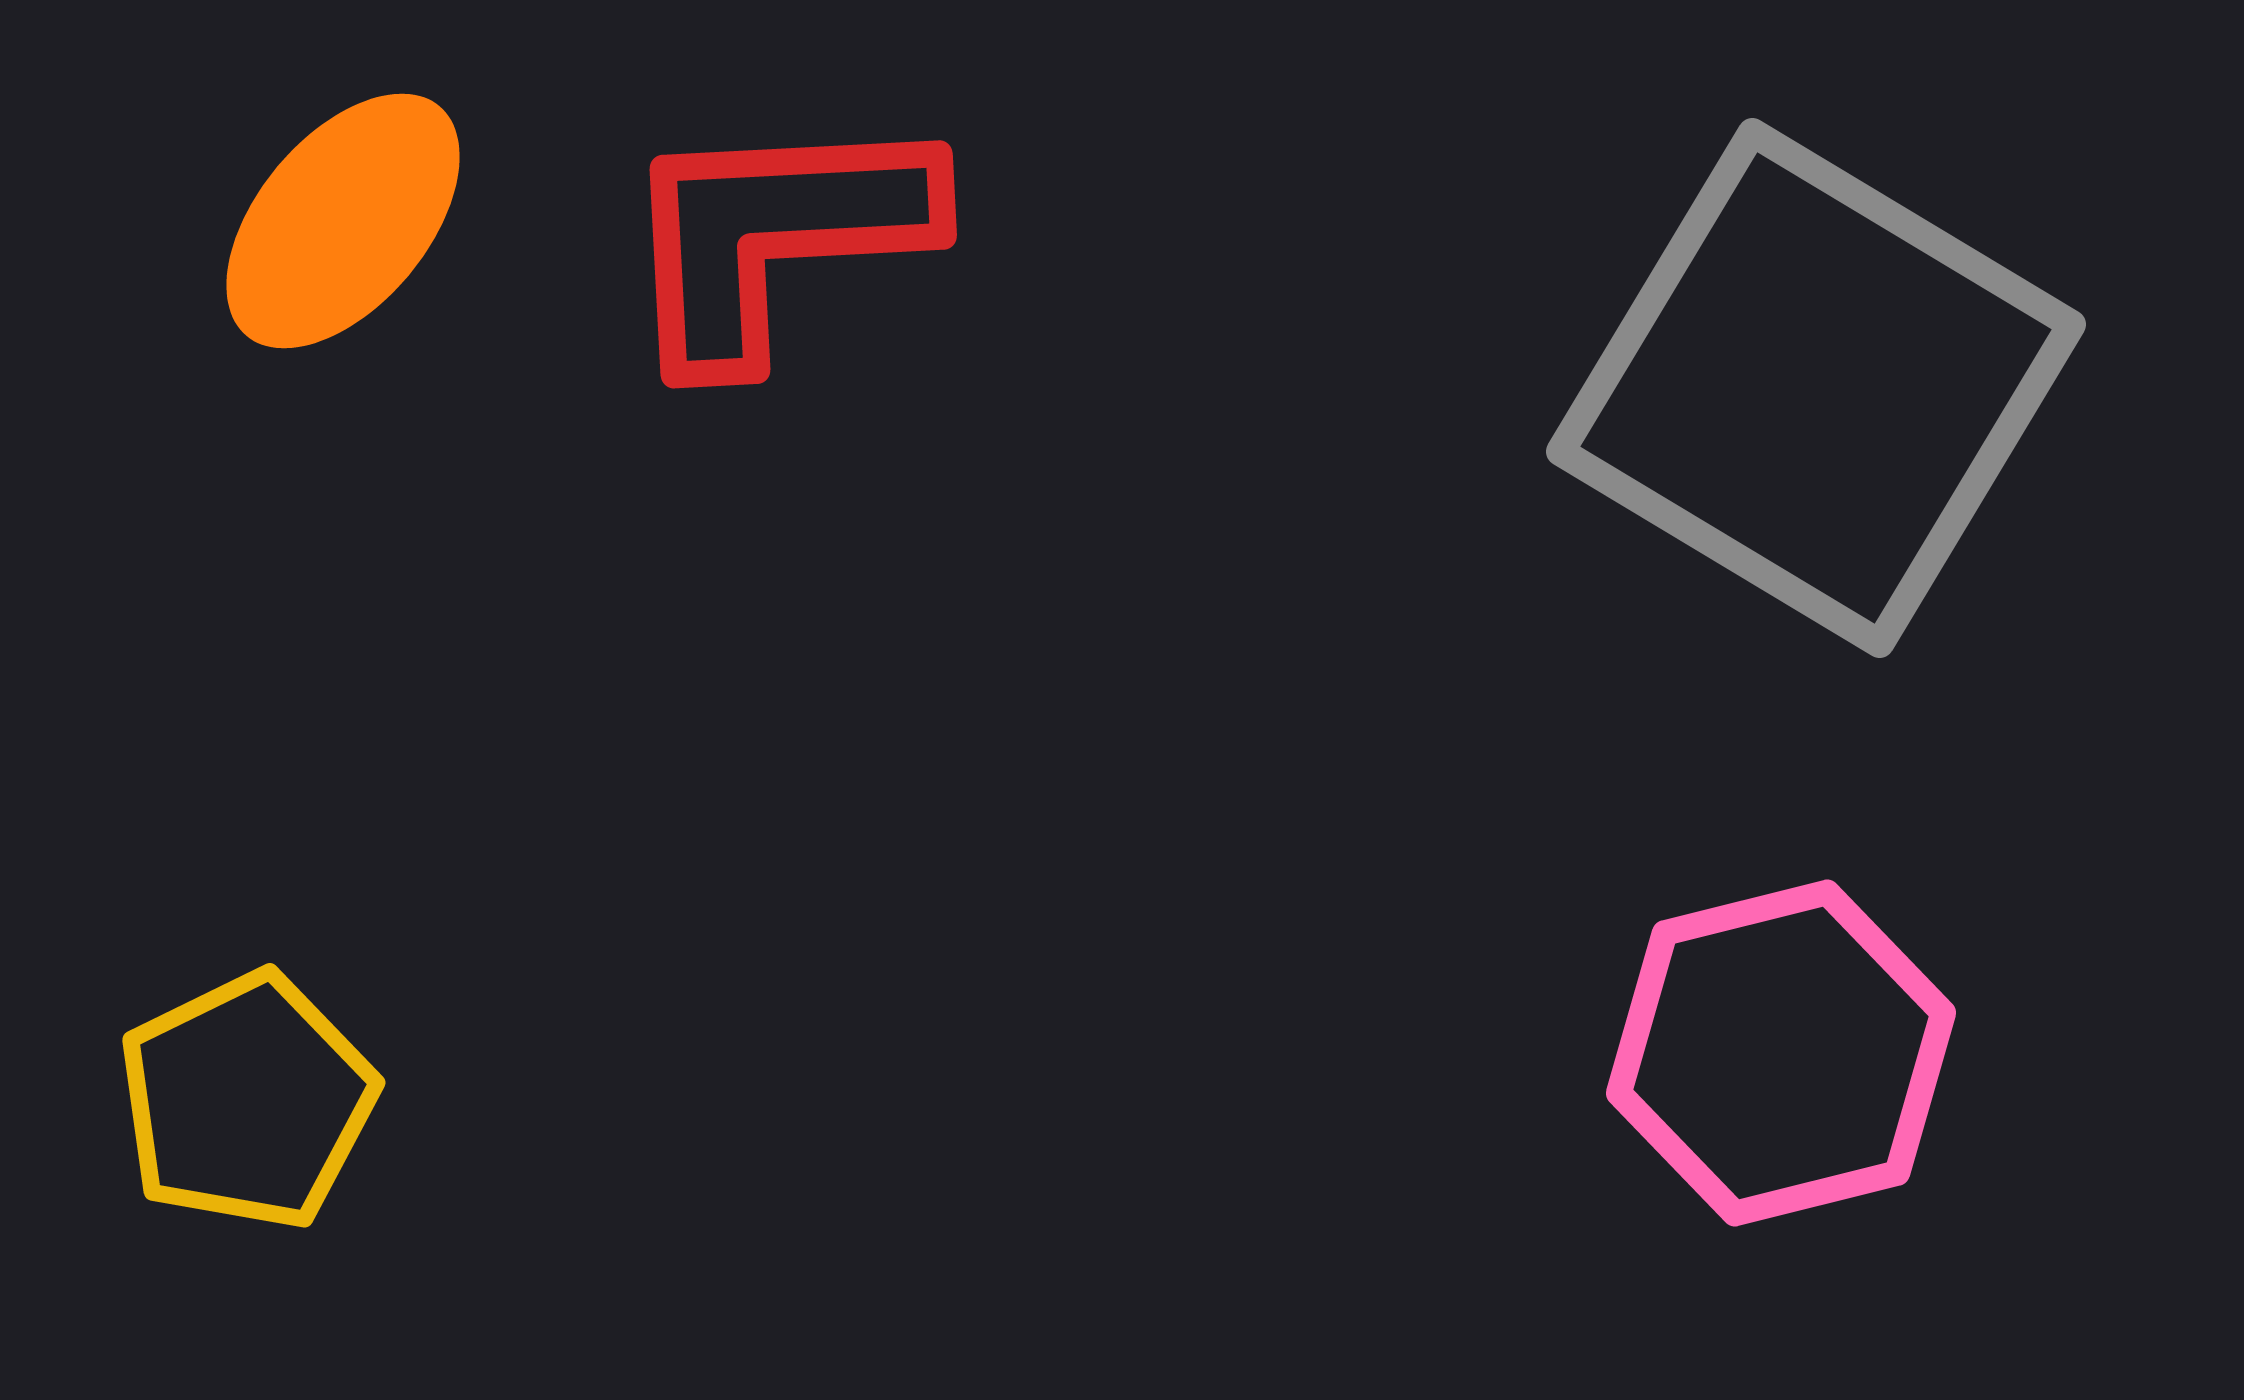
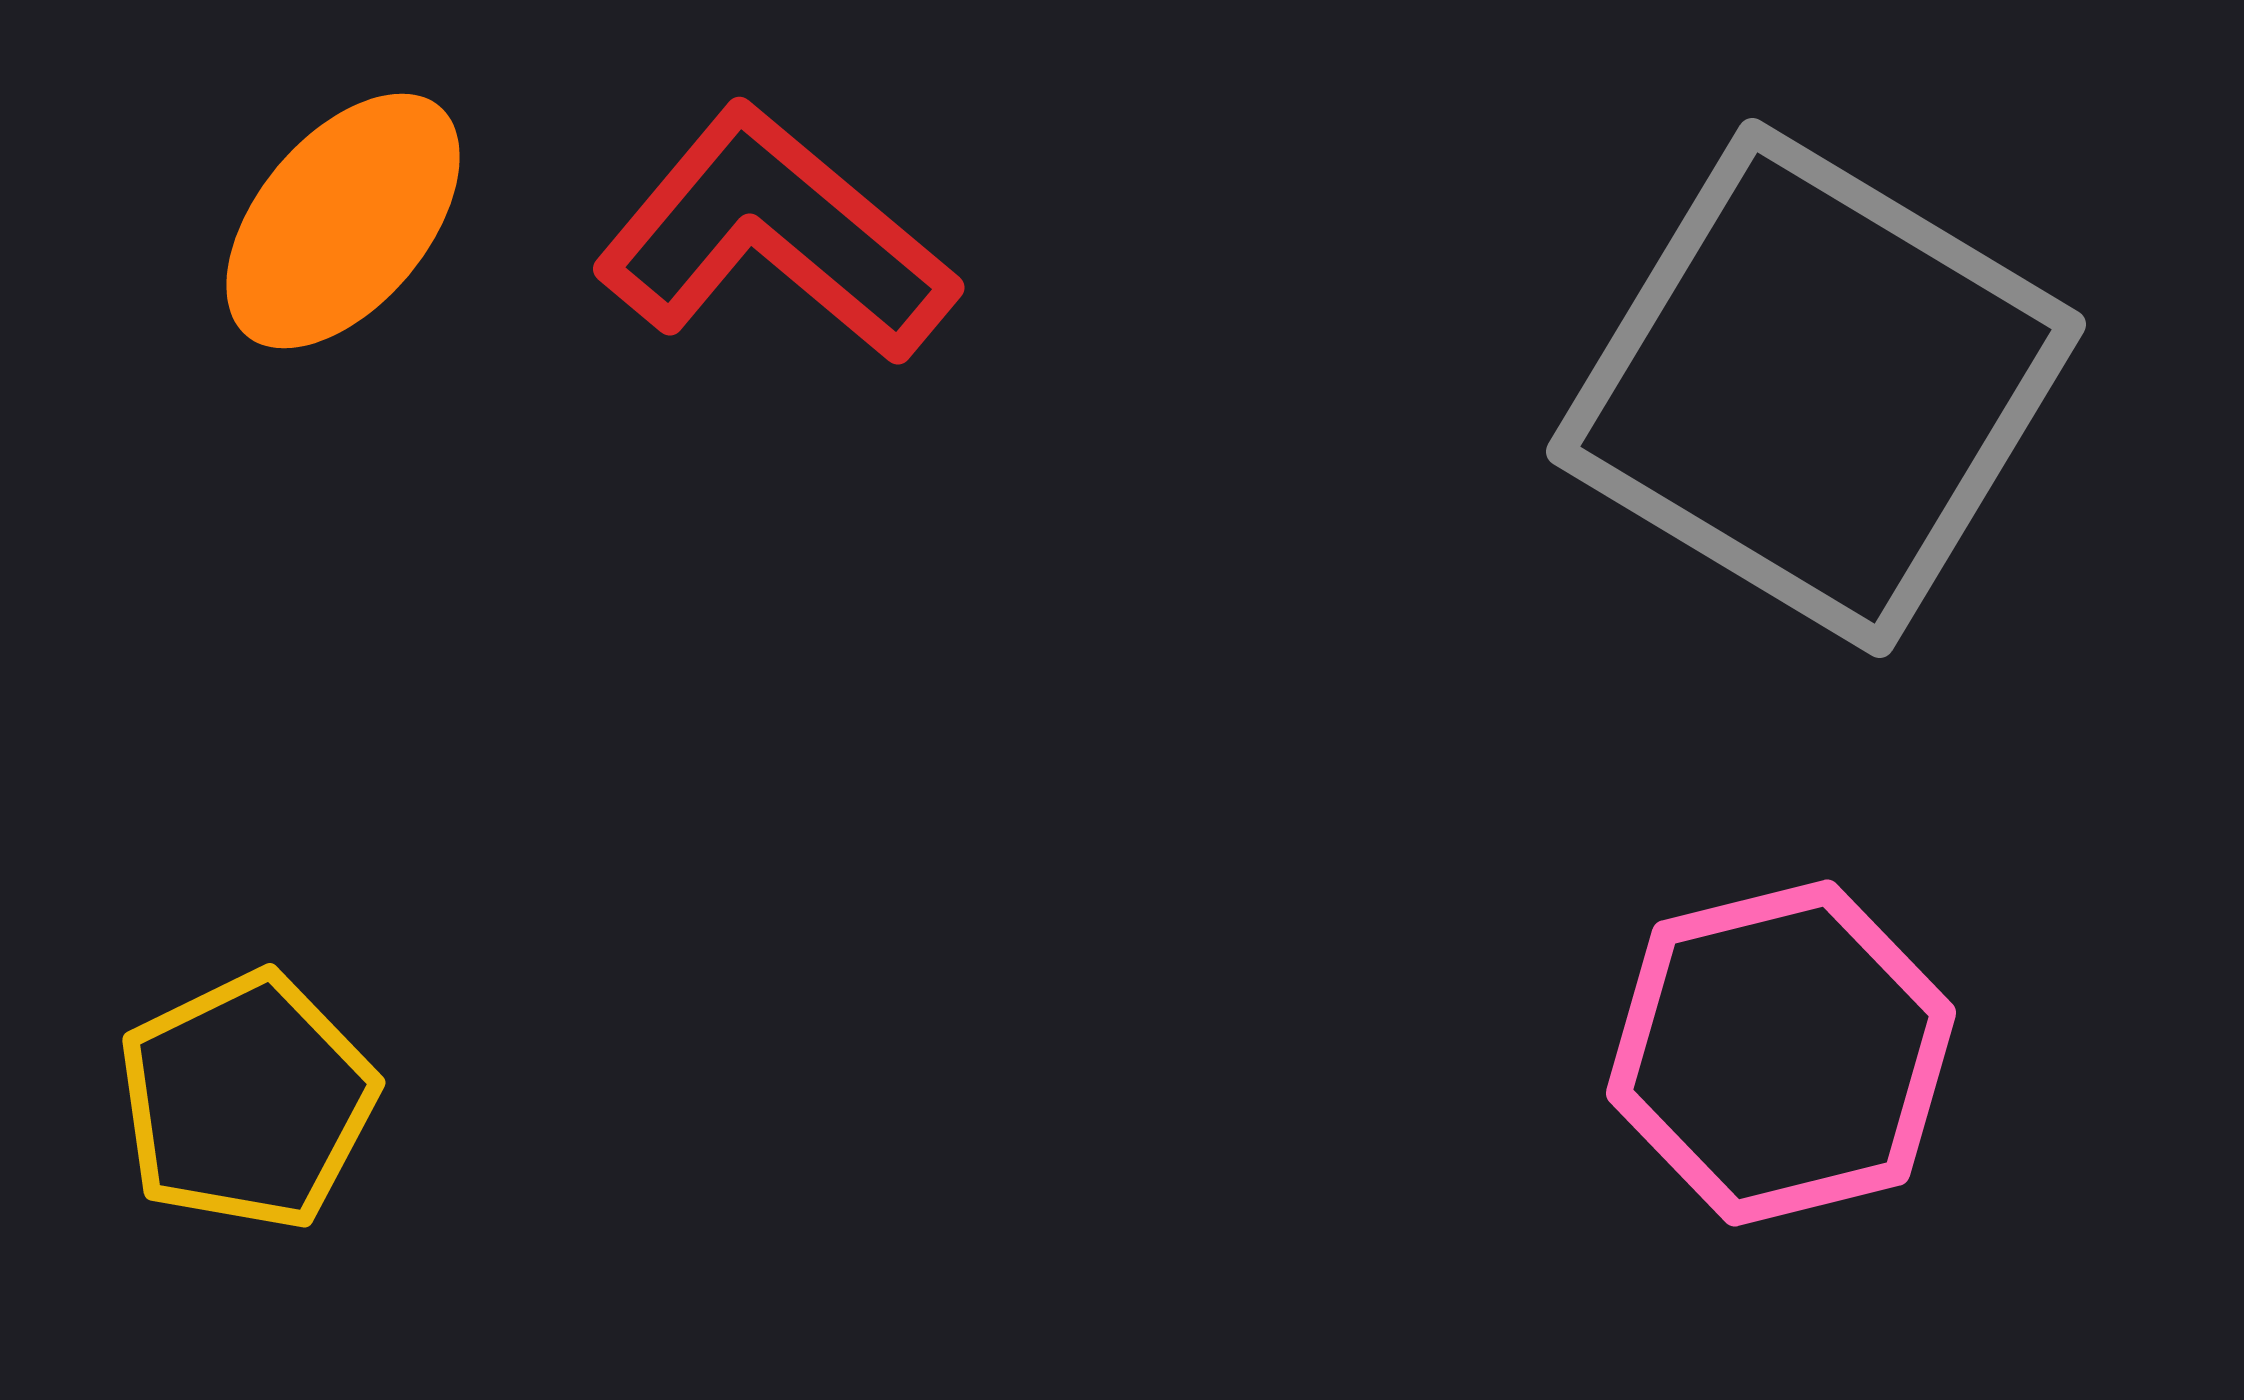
red L-shape: rotated 43 degrees clockwise
